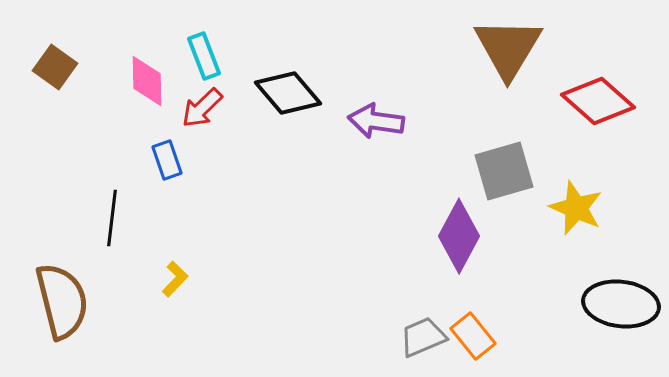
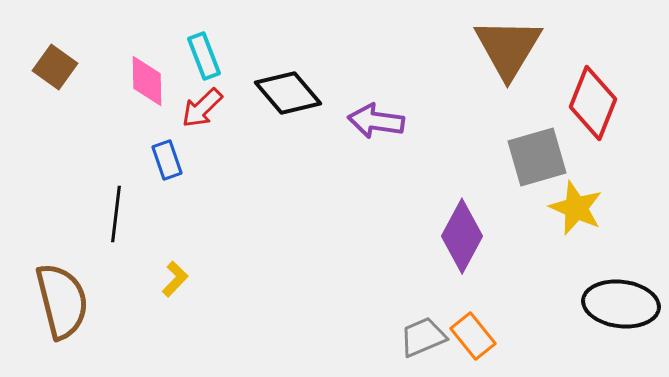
red diamond: moved 5 px left, 2 px down; rotated 70 degrees clockwise
gray square: moved 33 px right, 14 px up
black line: moved 4 px right, 4 px up
purple diamond: moved 3 px right
